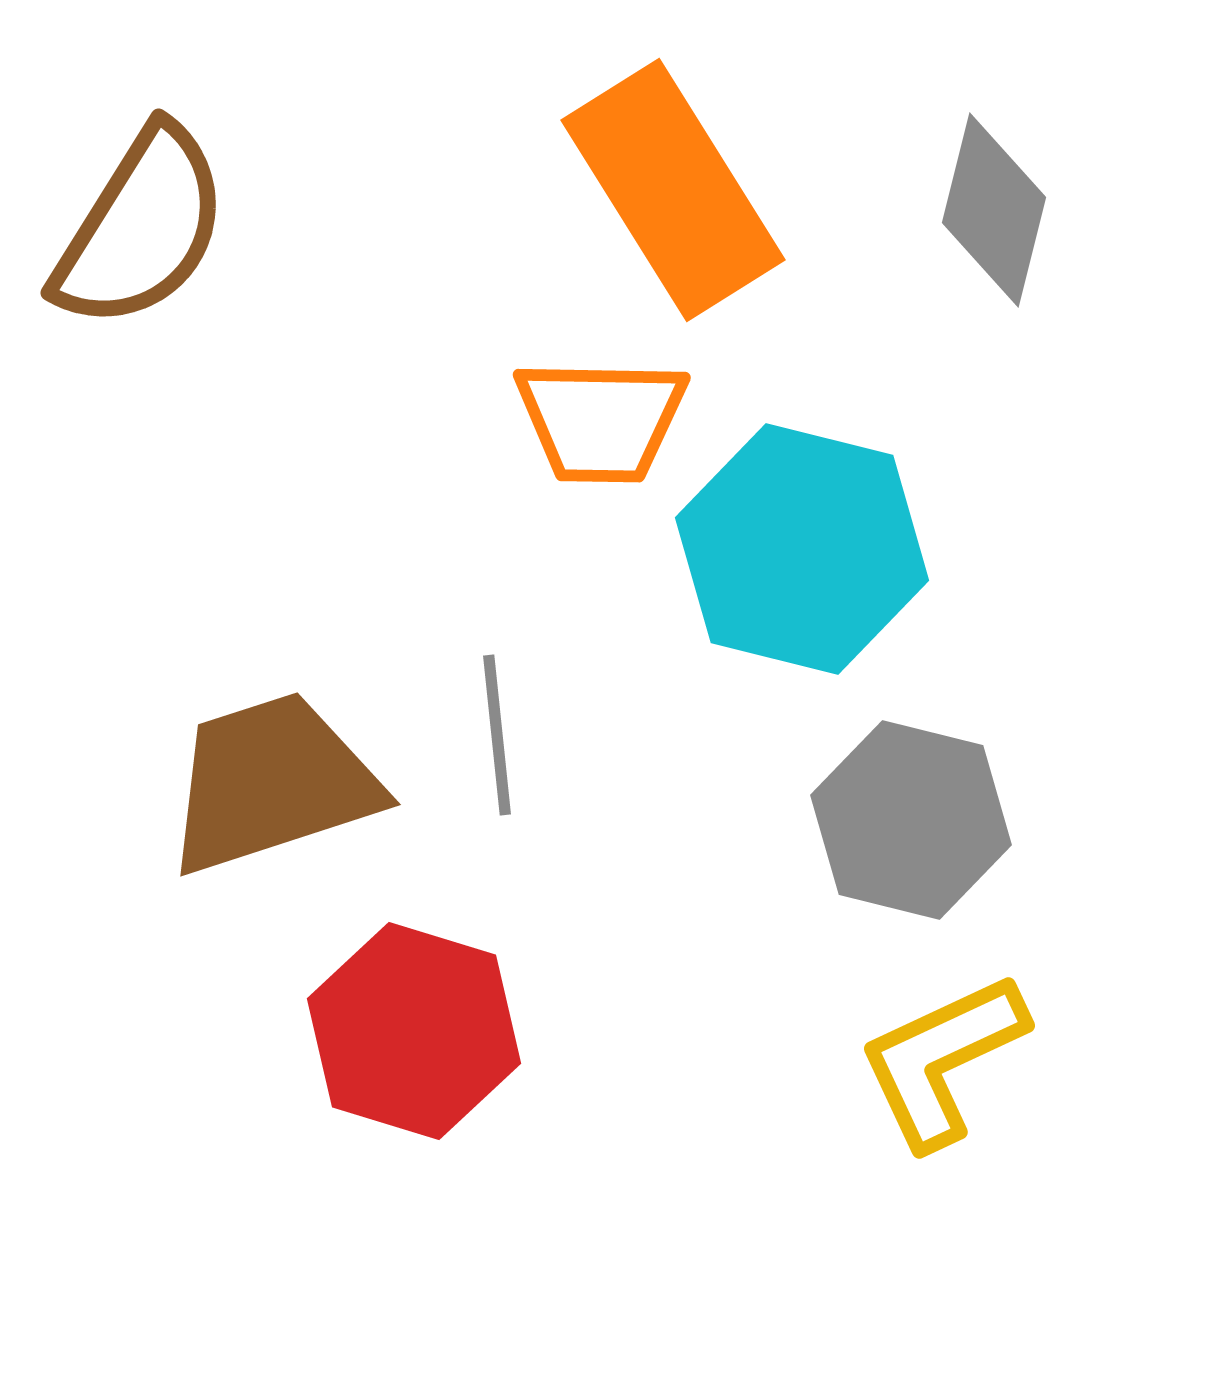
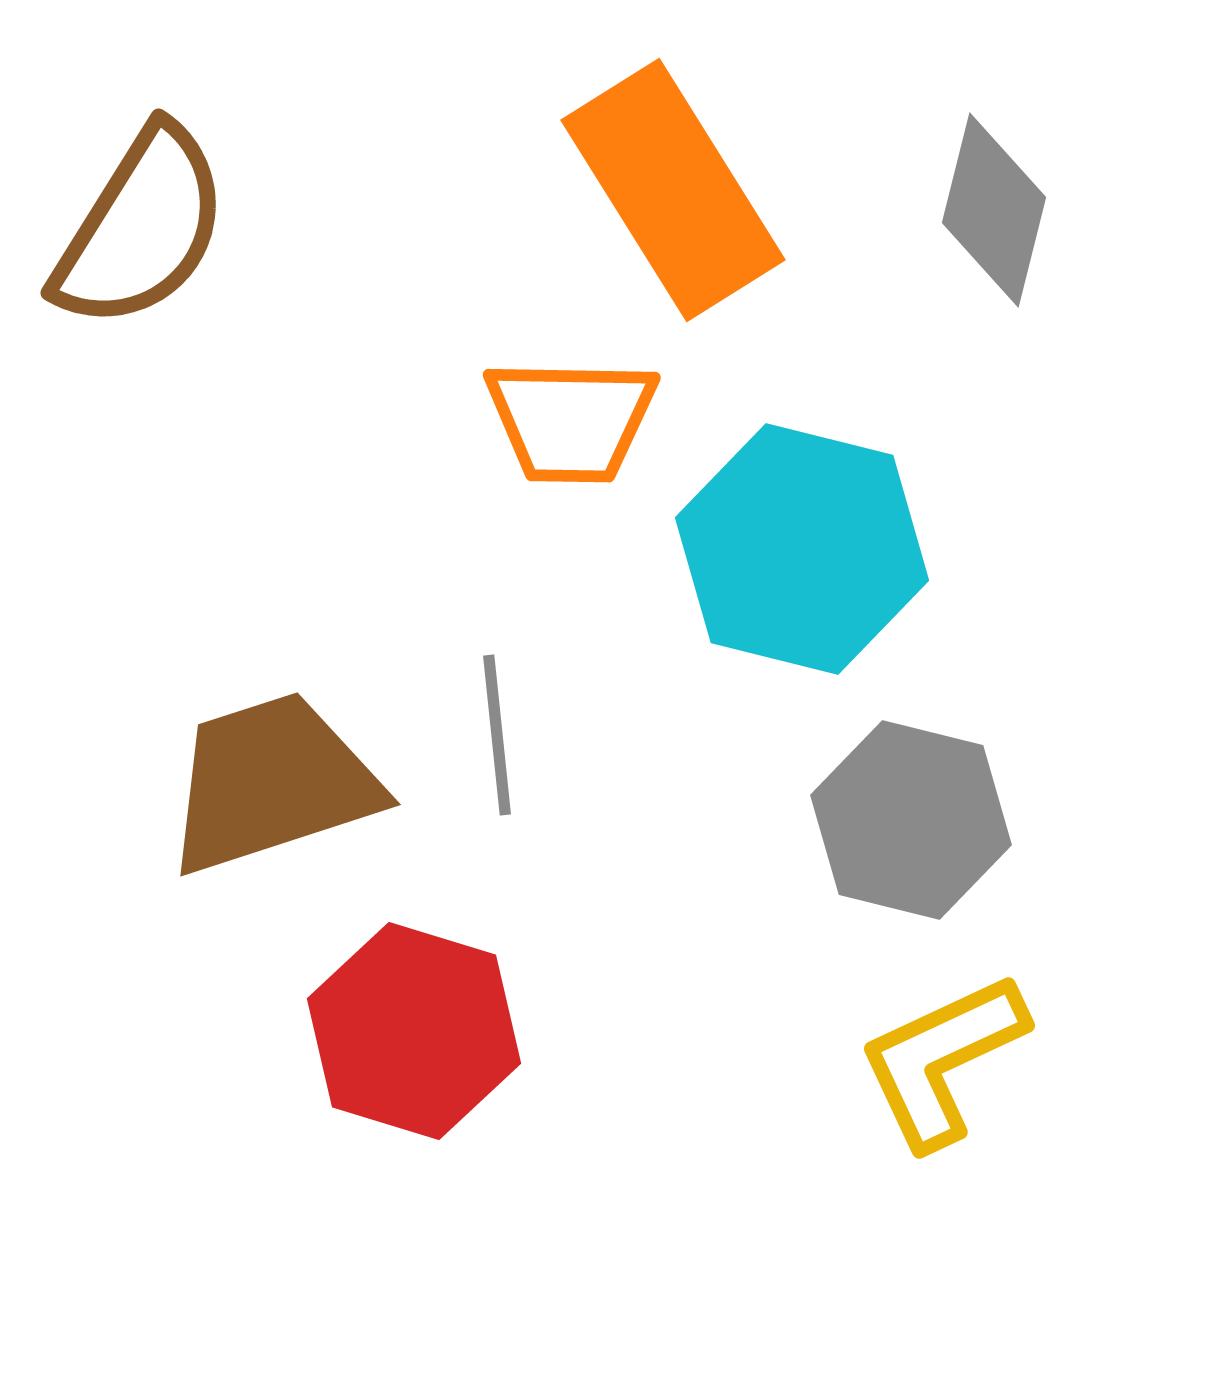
orange trapezoid: moved 30 px left
